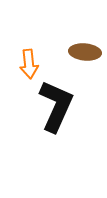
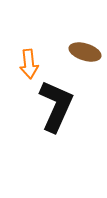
brown ellipse: rotated 12 degrees clockwise
